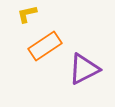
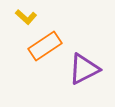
yellow L-shape: moved 1 px left, 3 px down; rotated 125 degrees counterclockwise
